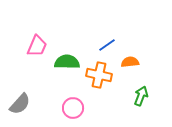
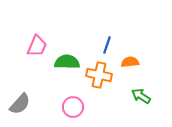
blue line: rotated 36 degrees counterclockwise
green arrow: rotated 78 degrees counterclockwise
pink circle: moved 1 px up
